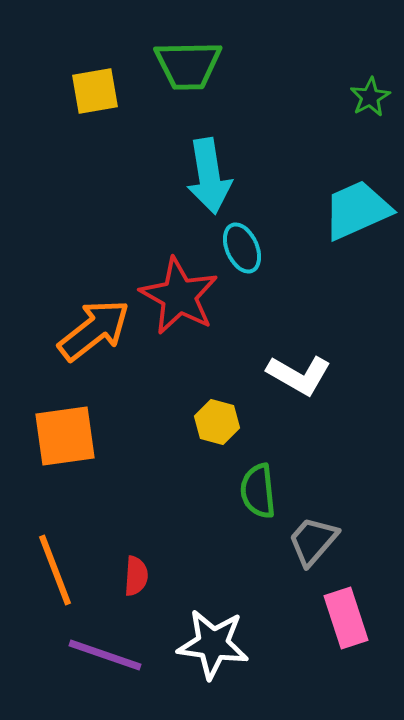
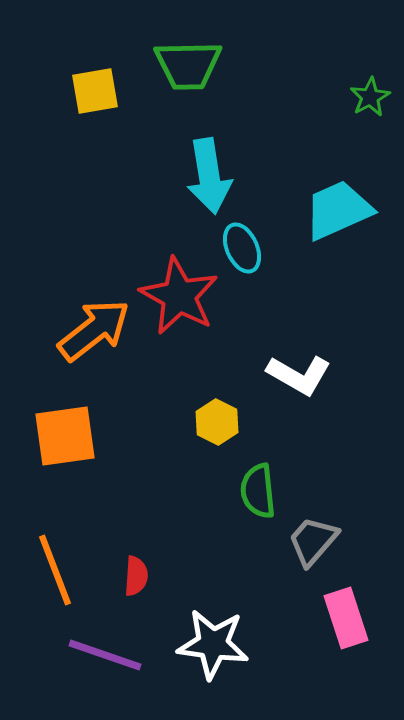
cyan trapezoid: moved 19 px left
yellow hexagon: rotated 12 degrees clockwise
